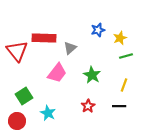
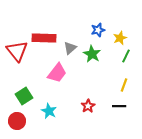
green line: rotated 48 degrees counterclockwise
green star: moved 21 px up
cyan star: moved 1 px right, 2 px up
